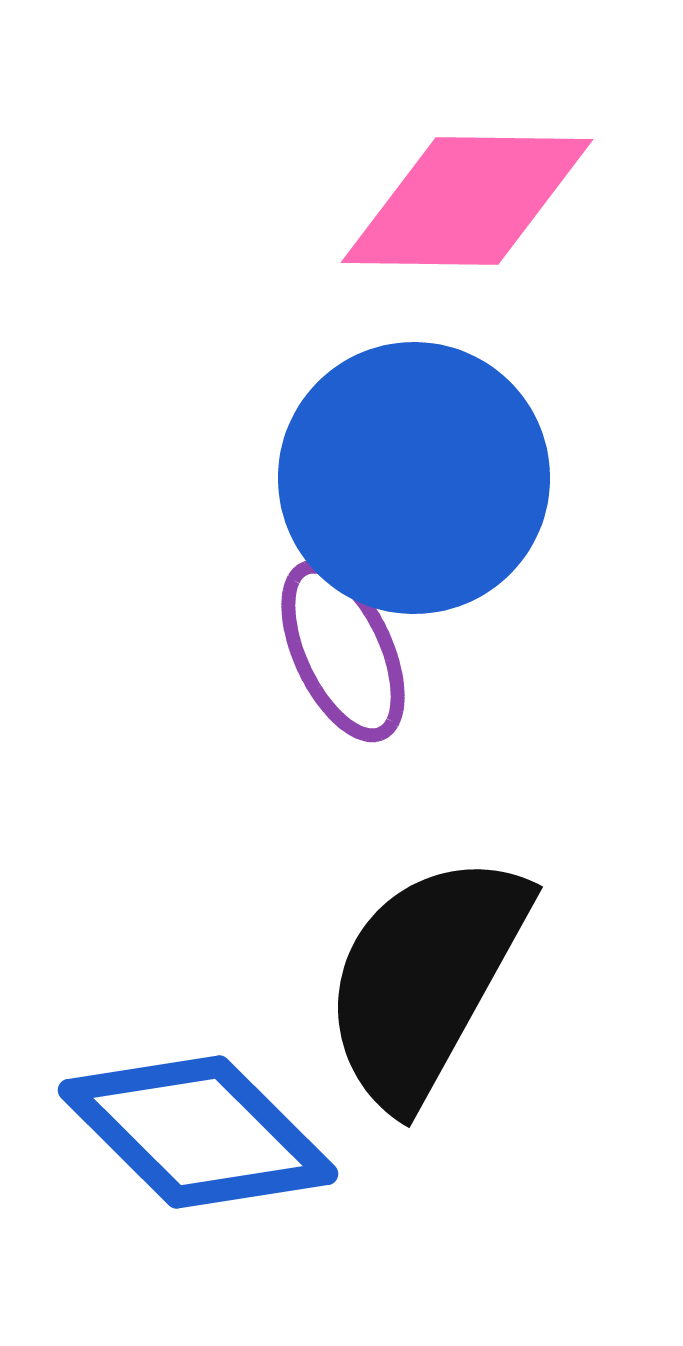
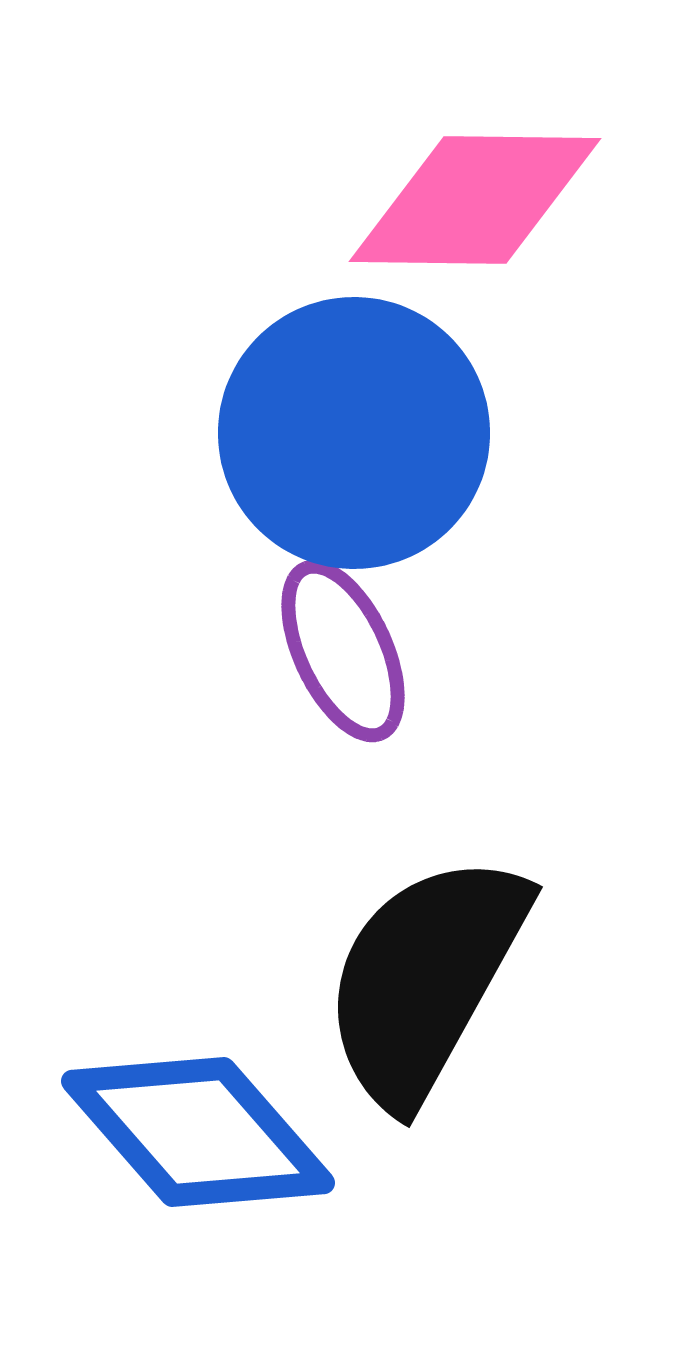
pink diamond: moved 8 px right, 1 px up
blue circle: moved 60 px left, 45 px up
blue diamond: rotated 4 degrees clockwise
